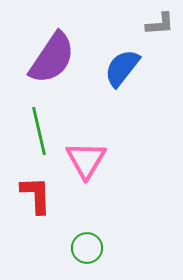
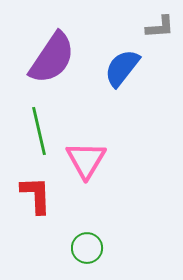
gray L-shape: moved 3 px down
